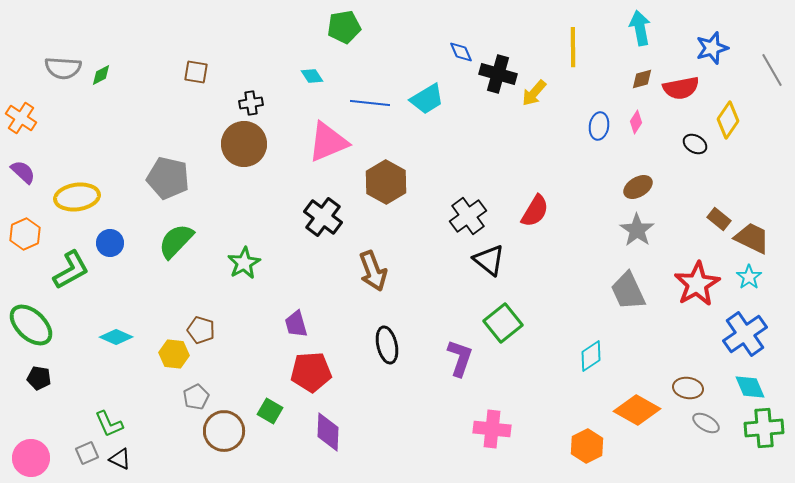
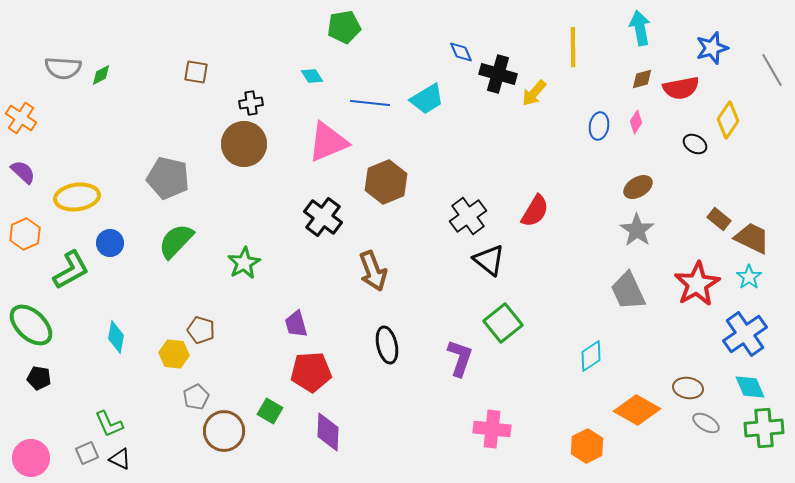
brown hexagon at (386, 182): rotated 9 degrees clockwise
cyan diamond at (116, 337): rotated 76 degrees clockwise
